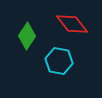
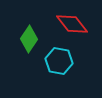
green diamond: moved 2 px right, 3 px down
